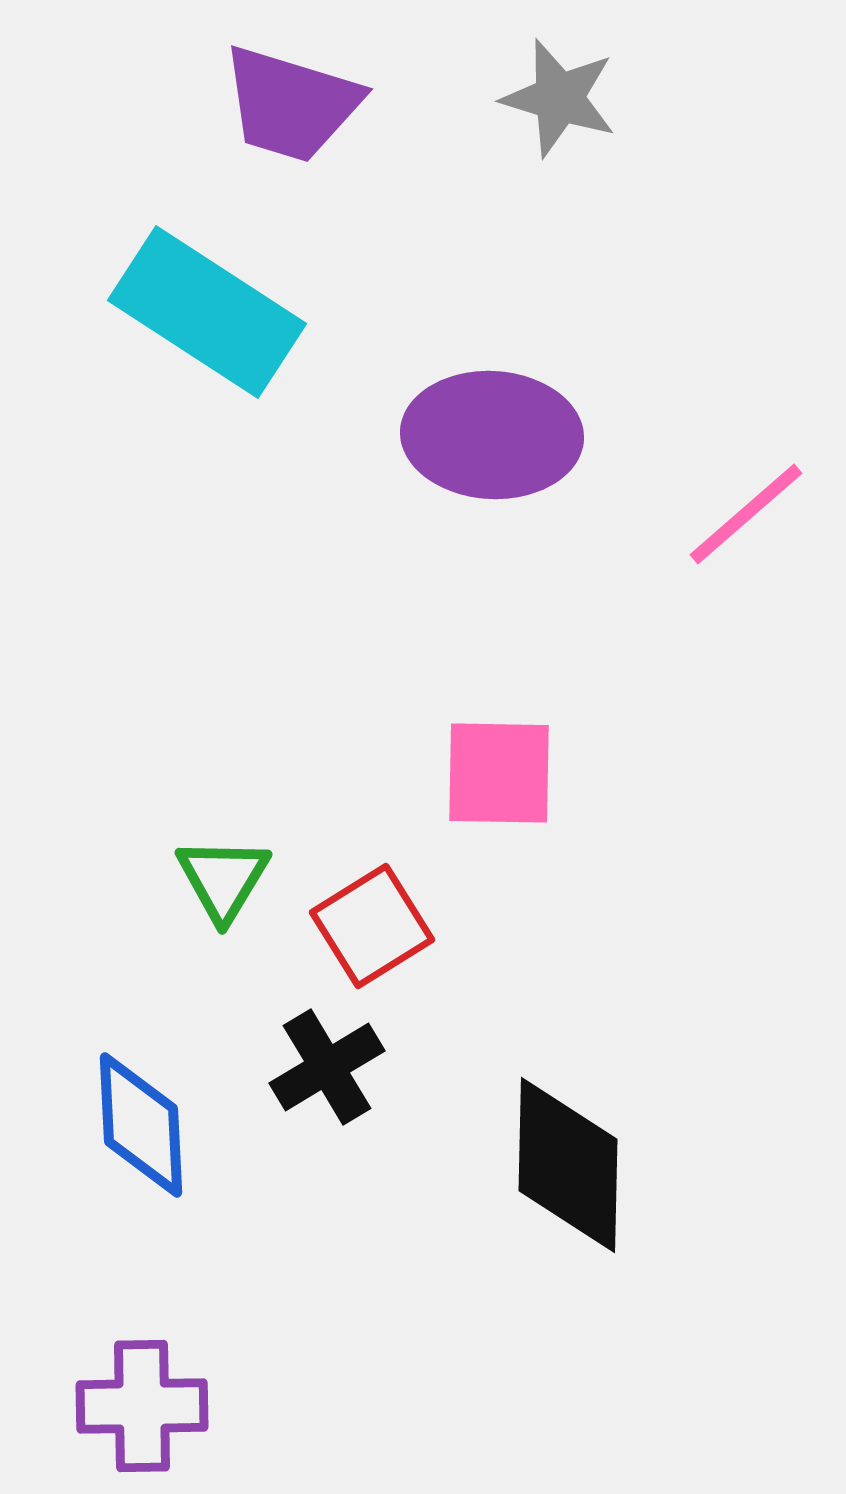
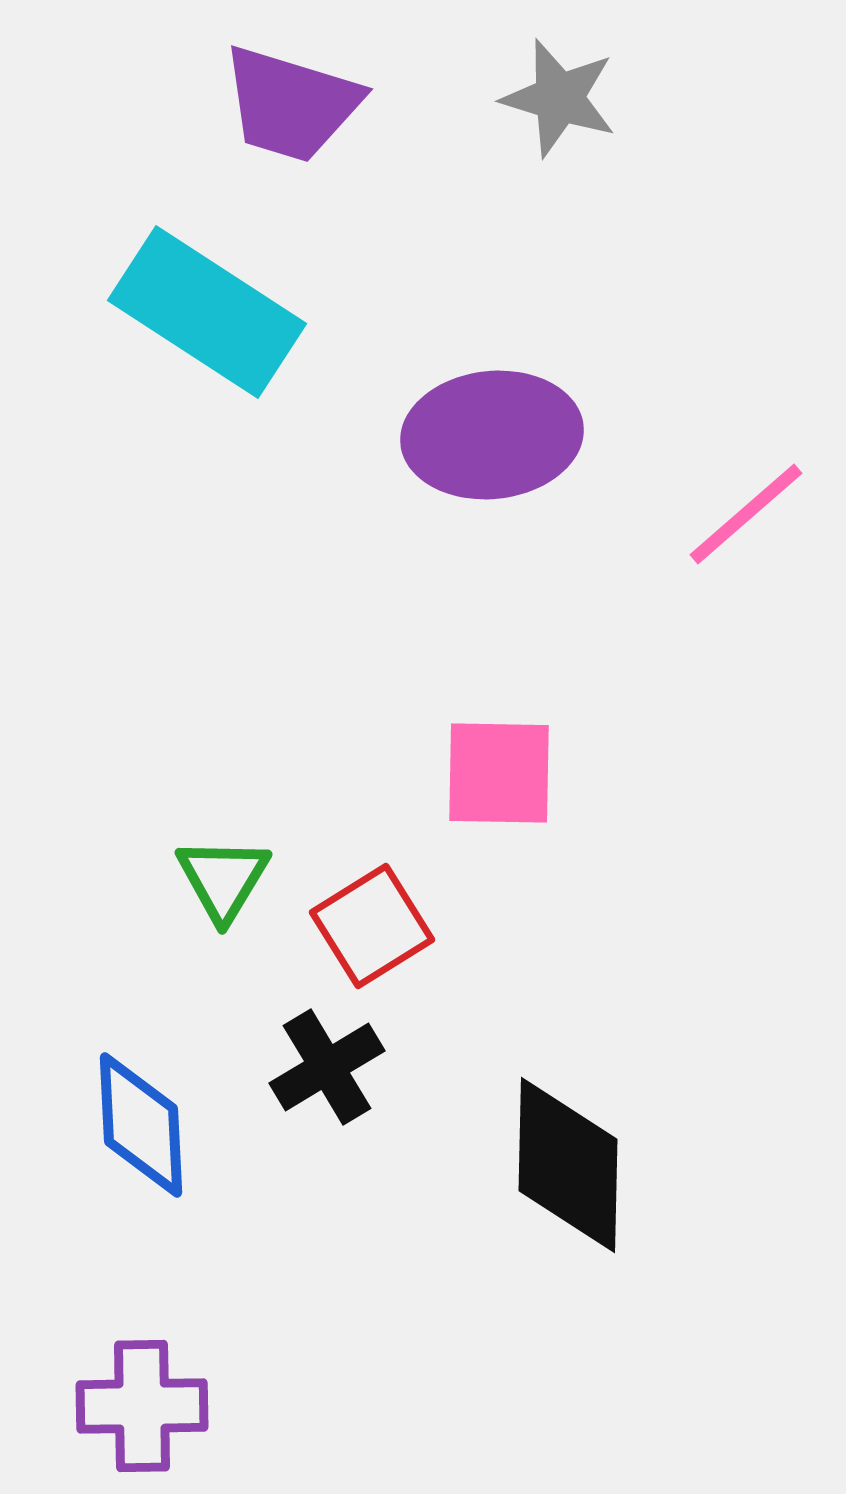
purple ellipse: rotated 9 degrees counterclockwise
